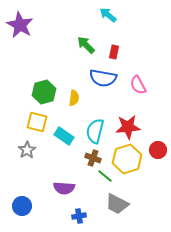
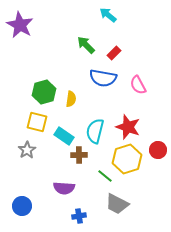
red rectangle: moved 1 px down; rotated 32 degrees clockwise
yellow semicircle: moved 3 px left, 1 px down
red star: rotated 25 degrees clockwise
brown cross: moved 14 px left, 3 px up; rotated 21 degrees counterclockwise
